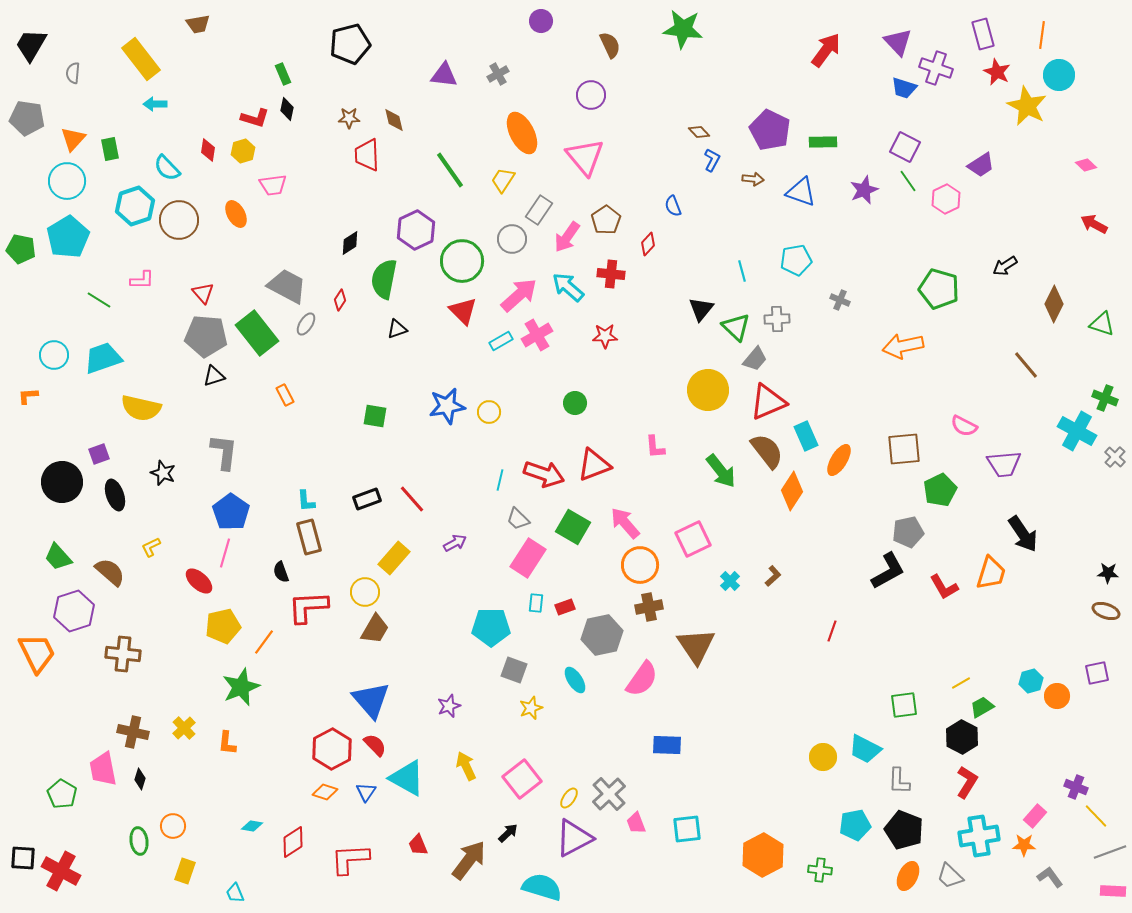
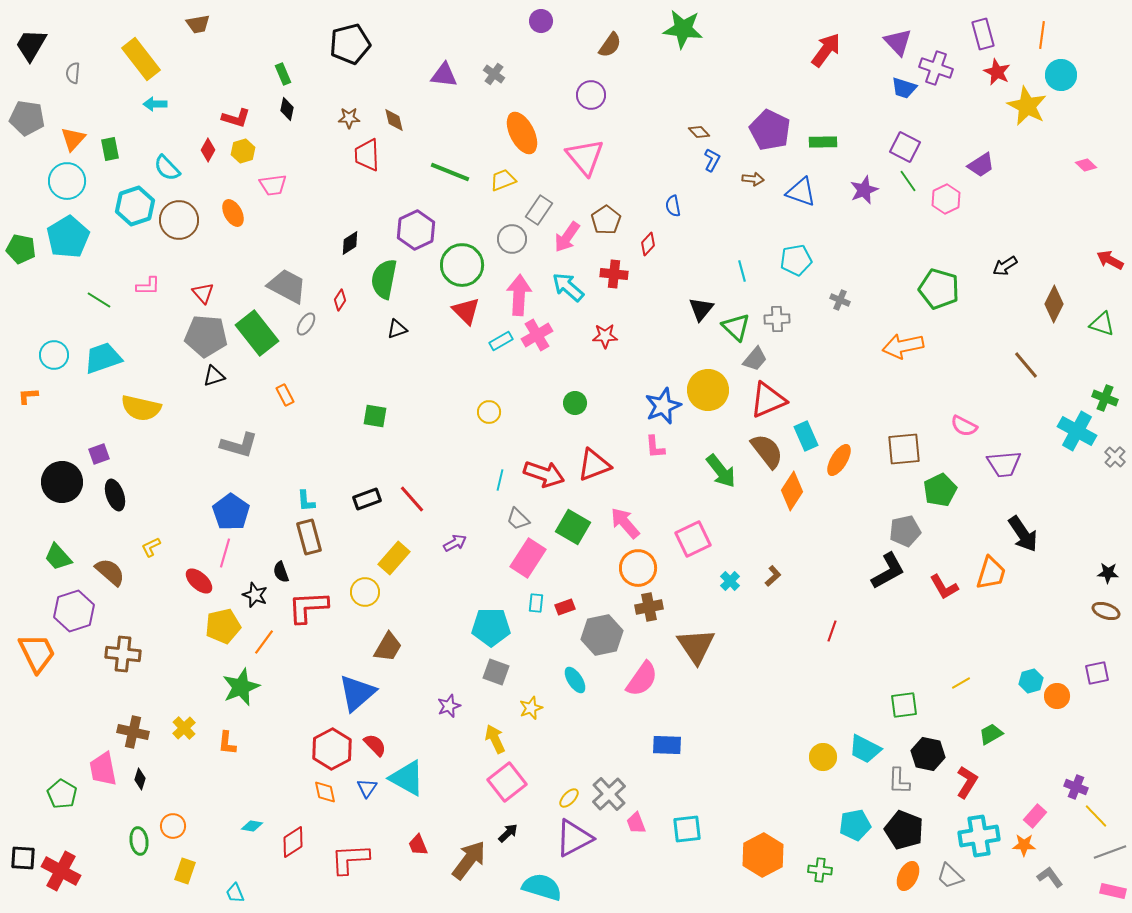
brown semicircle at (610, 45): rotated 60 degrees clockwise
gray cross at (498, 74): moved 4 px left; rotated 25 degrees counterclockwise
cyan circle at (1059, 75): moved 2 px right
red L-shape at (255, 118): moved 19 px left
red diamond at (208, 150): rotated 20 degrees clockwise
green line at (450, 170): moved 2 px down; rotated 33 degrees counterclockwise
yellow trapezoid at (503, 180): rotated 36 degrees clockwise
blue semicircle at (673, 206): rotated 10 degrees clockwise
orange ellipse at (236, 214): moved 3 px left, 1 px up
red arrow at (1094, 224): moved 16 px right, 36 px down
green circle at (462, 261): moved 4 px down
red cross at (611, 274): moved 3 px right
pink L-shape at (142, 280): moved 6 px right, 6 px down
pink arrow at (519, 295): rotated 45 degrees counterclockwise
red triangle at (463, 311): moved 3 px right
red triangle at (768, 402): moved 2 px up
blue star at (447, 406): moved 216 px right; rotated 12 degrees counterclockwise
gray L-shape at (224, 452): moved 15 px right, 7 px up; rotated 99 degrees clockwise
black star at (163, 473): moved 92 px right, 122 px down
gray pentagon at (908, 532): moved 3 px left, 1 px up
orange circle at (640, 565): moved 2 px left, 3 px down
brown trapezoid at (375, 629): moved 13 px right, 18 px down
gray square at (514, 670): moved 18 px left, 2 px down
blue triangle at (371, 700): moved 14 px left, 7 px up; rotated 30 degrees clockwise
green trapezoid at (982, 707): moved 9 px right, 27 px down
black hexagon at (962, 737): moved 34 px left, 17 px down; rotated 16 degrees counterclockwise
yellow arrow at (466, 766): moved 29 px right, 27 px up
pink square at (522, 779): moved 15 px left, 3 px down
orange diamond at (325, 792): rotated 60 degrees clockwise
blue triangle at (366, 792): moved 1 px right, 4 px up
yellow ellipse at (569, 798): rotated 10 degrees clockwise
pink rectangle at (1113, 891): rotated 10 degrees clockwise
